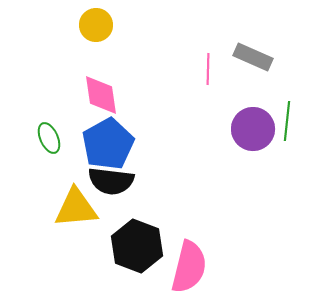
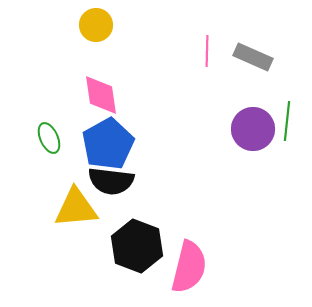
pink line: moved 1 px left, 18 px up
